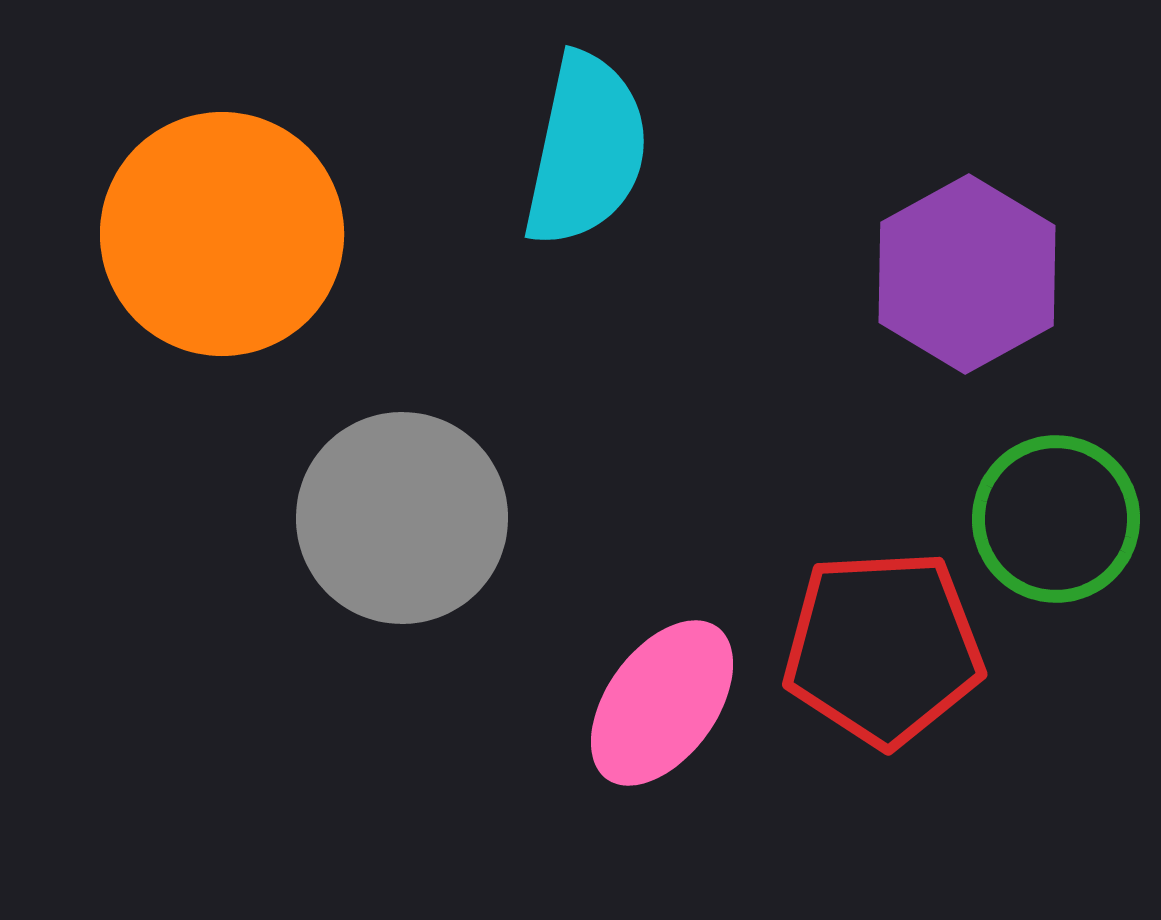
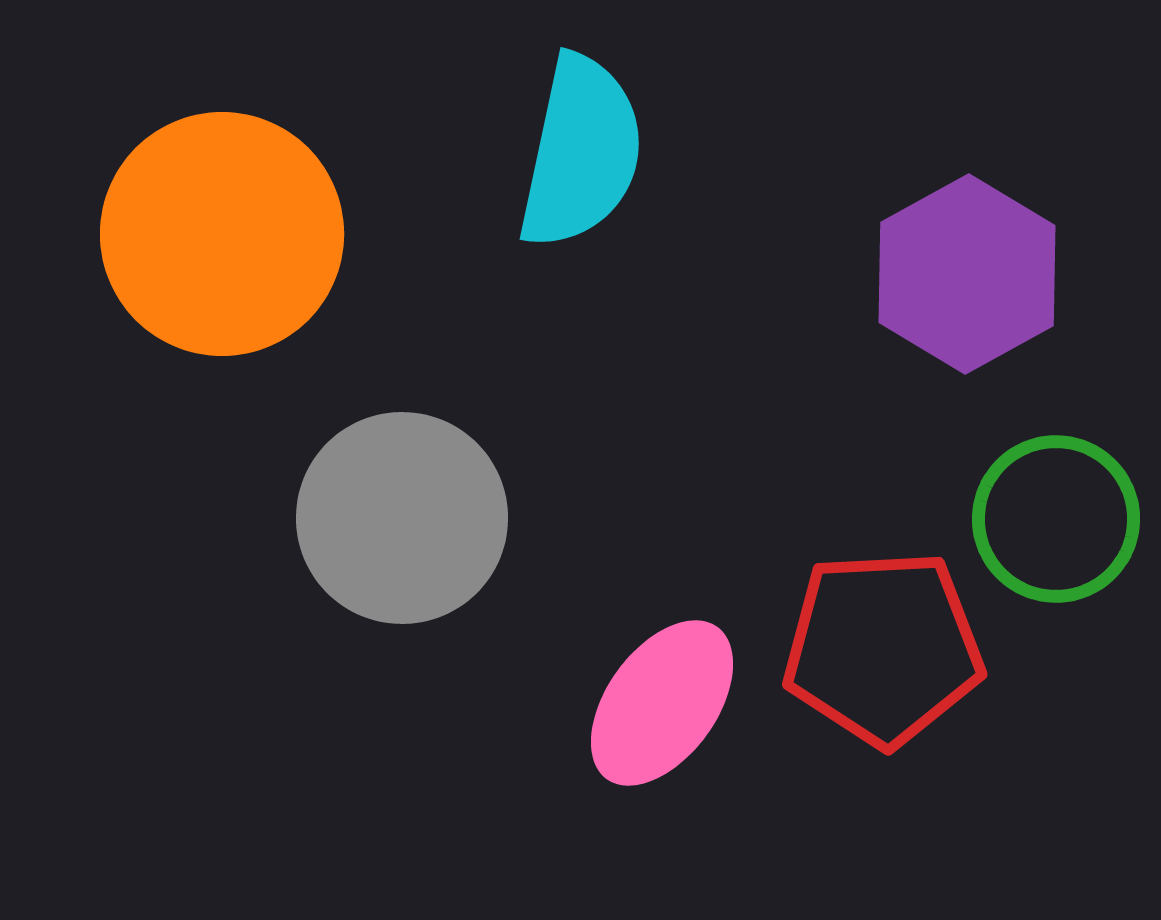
cyan semicircle: moved 5 px left, 2 px down
